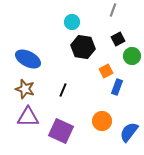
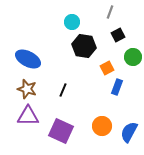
gray line: moved 3 px left, 2 px down
black square: moved 4 px up
black hexagon: moved 1 px right, 1 px up
green circle: moved 1 px right, 1 px down
orange square: moved 1 px right, 3 px up
brown star: moved 2 px right
purple triangle: moved 1 px up
orange circle: moved 5 px down
blue semicircle: rotated 10 degrees counterclockwise
